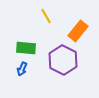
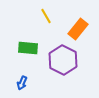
orange rectangle: moved 2 px up
green rectangle: moved 2 px right
blue arrow: moved 14 px down
